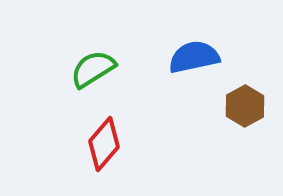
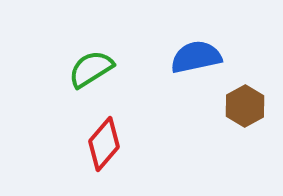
blue semicircle: moved 2 px right
green semicircle: moved 2 px left
